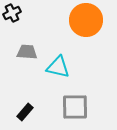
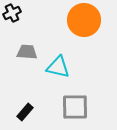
orange circle: moved 2 px left
